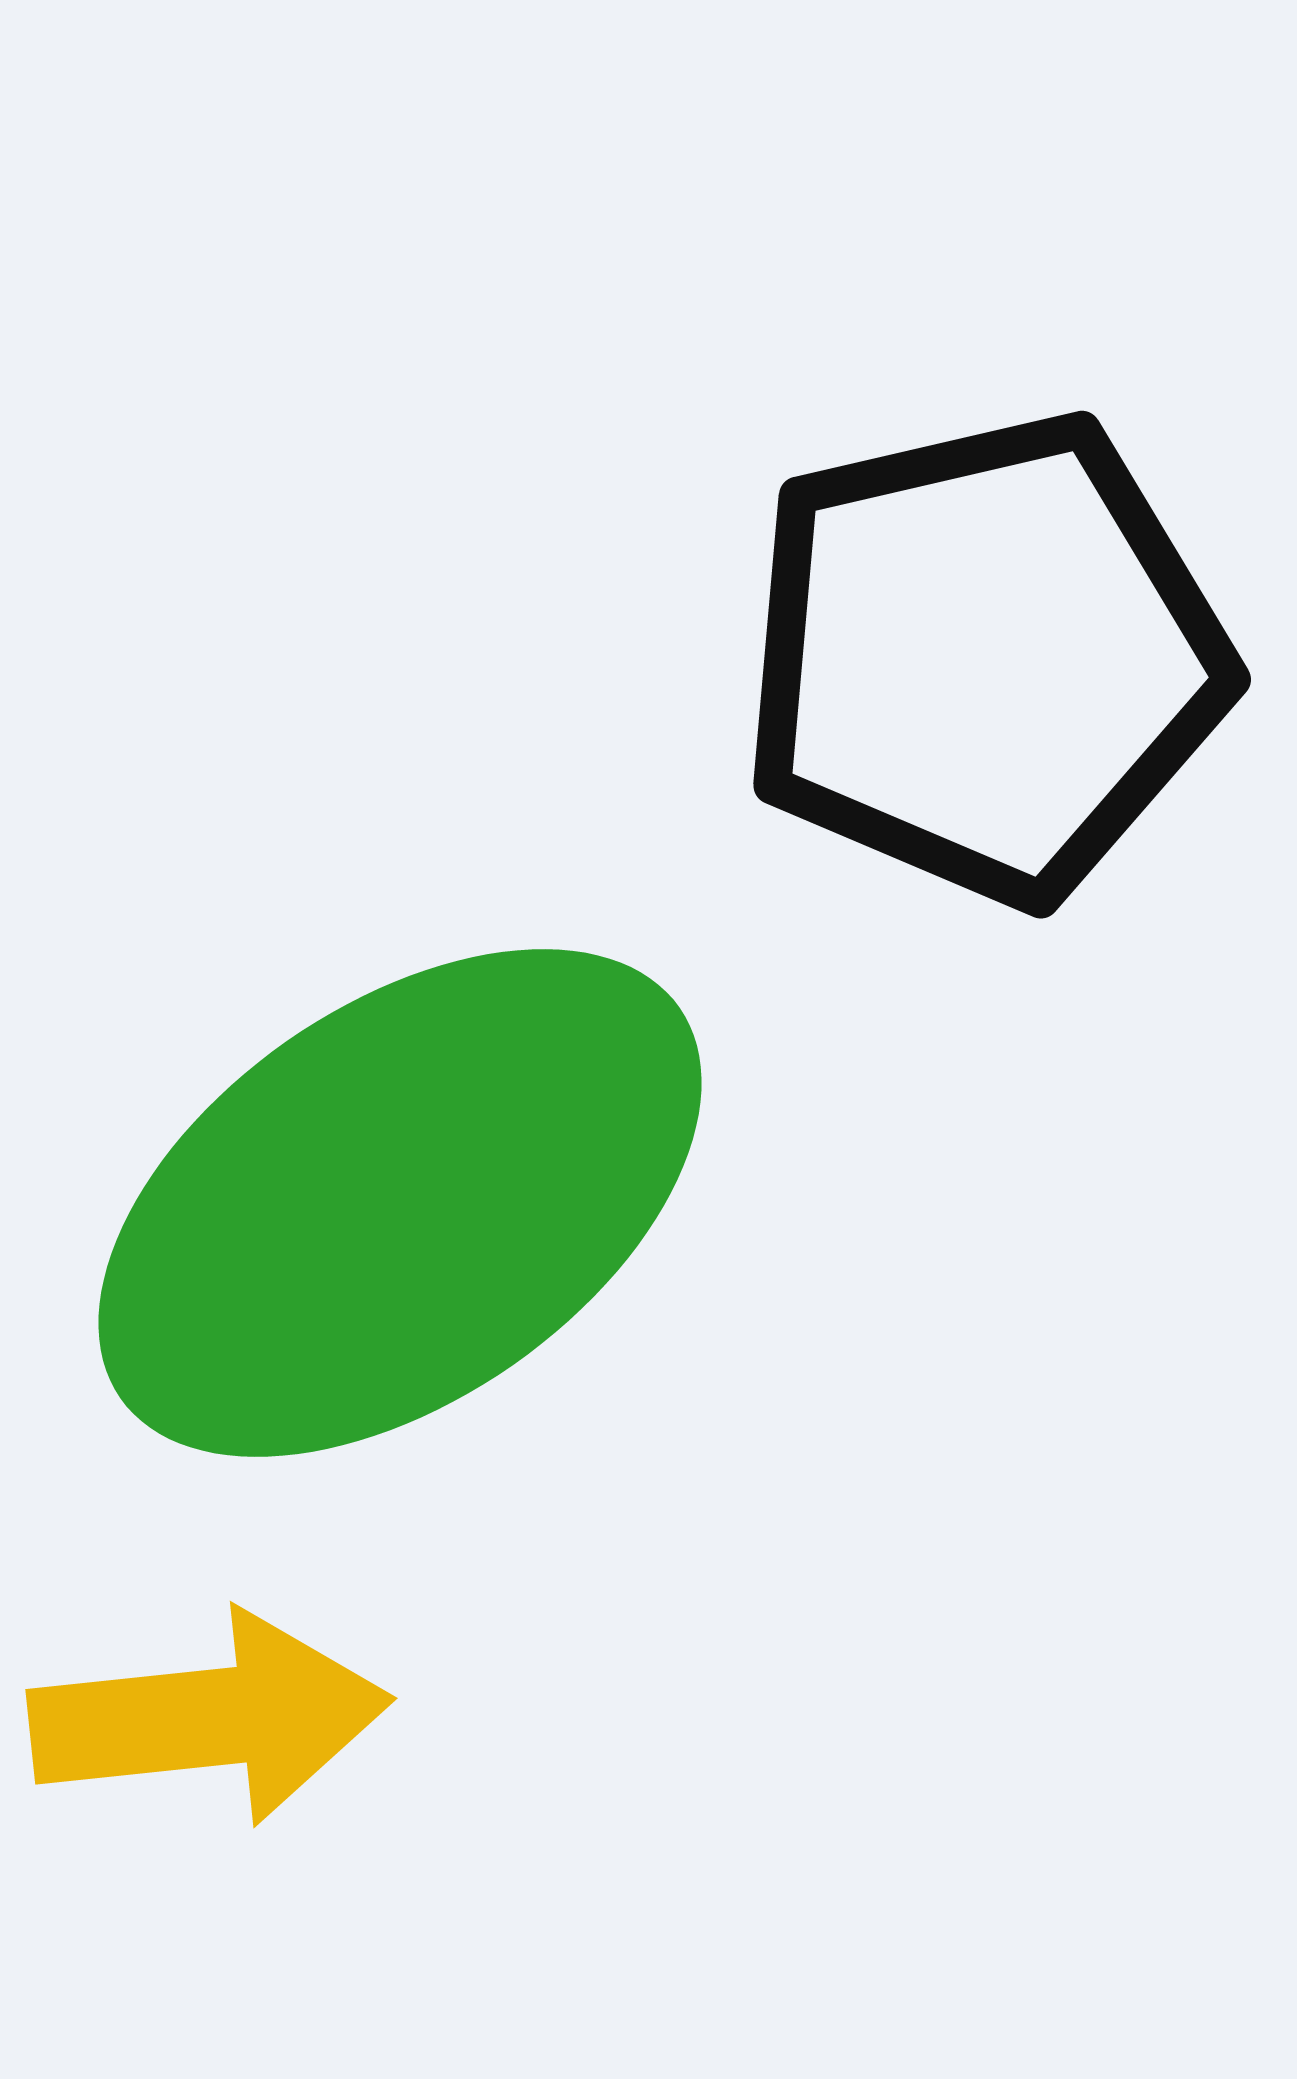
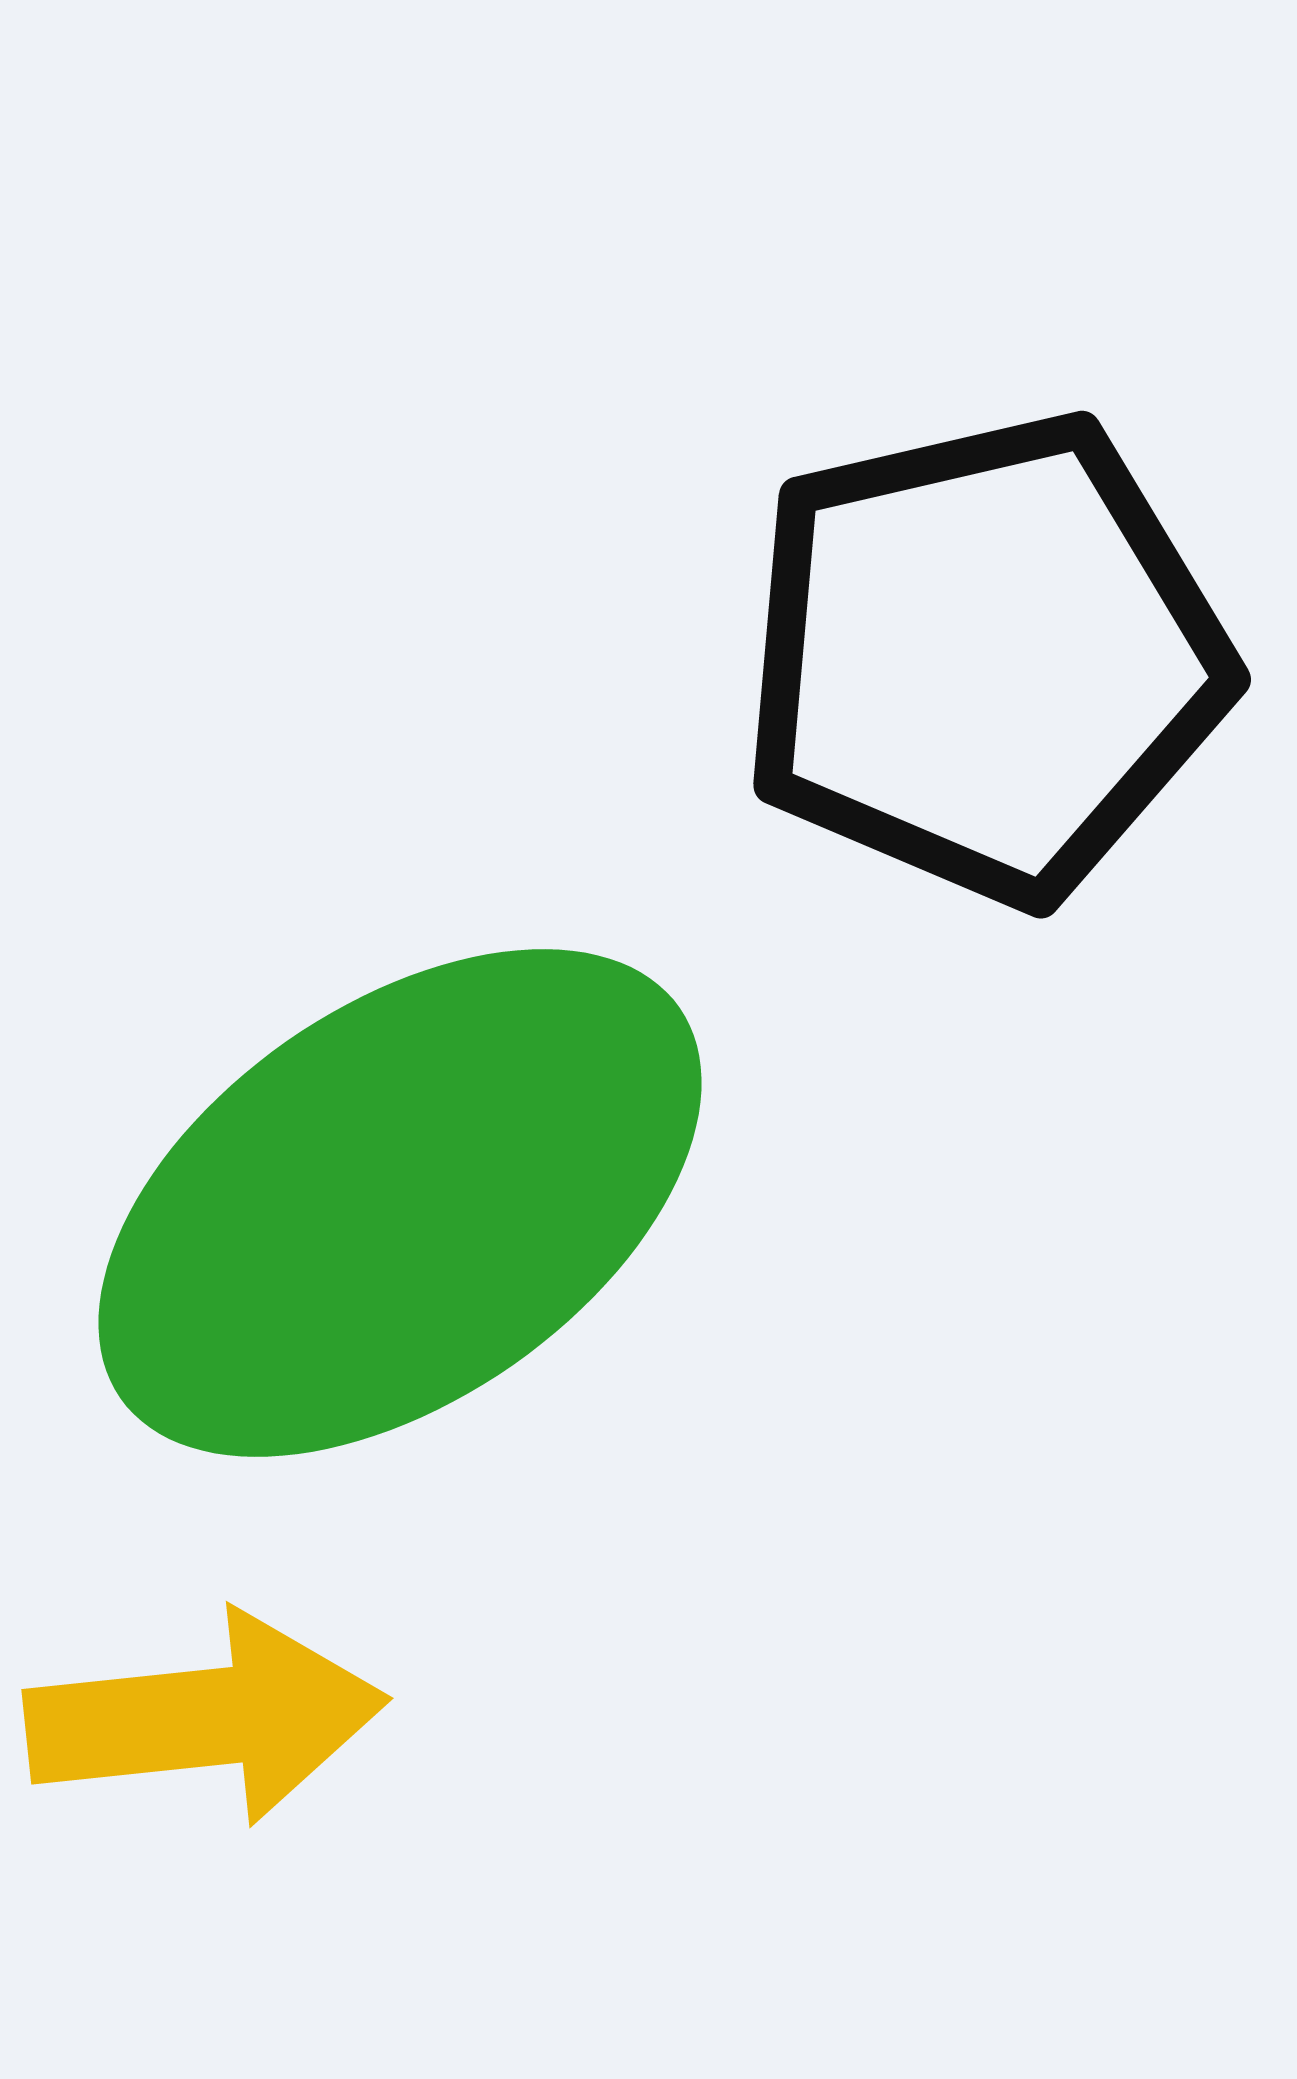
yellow arrow: moved 4 px left
